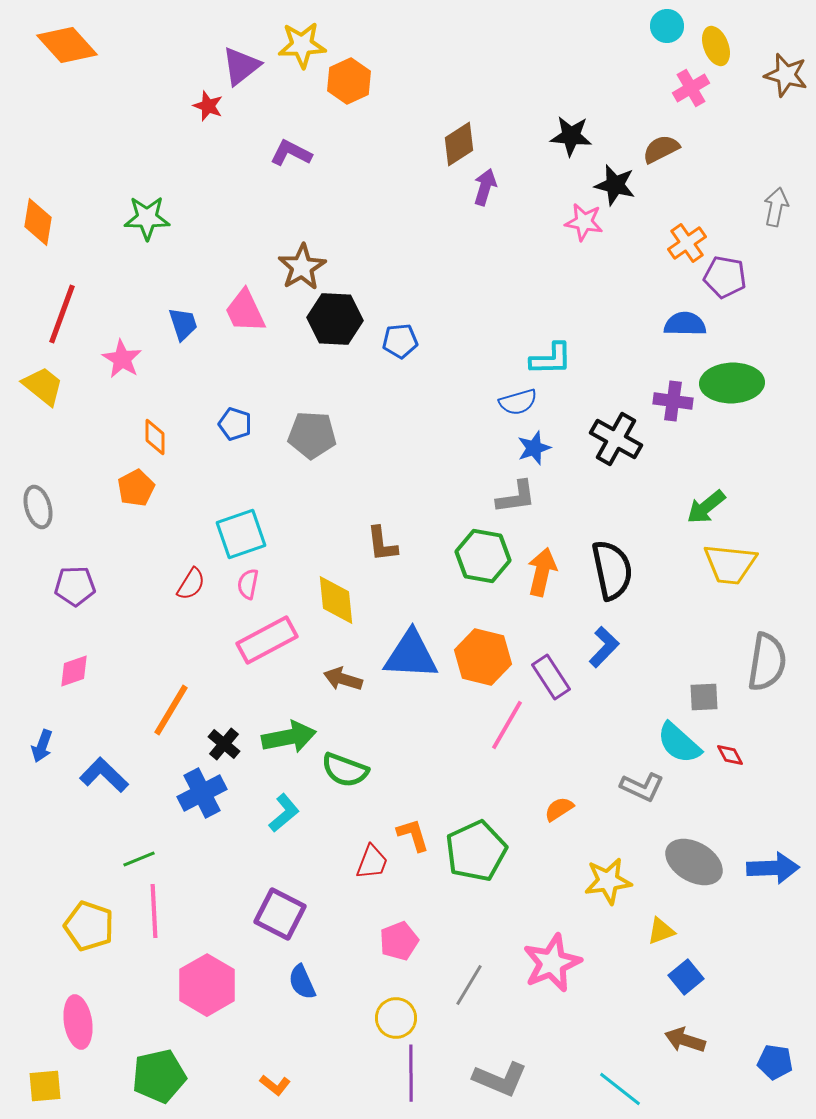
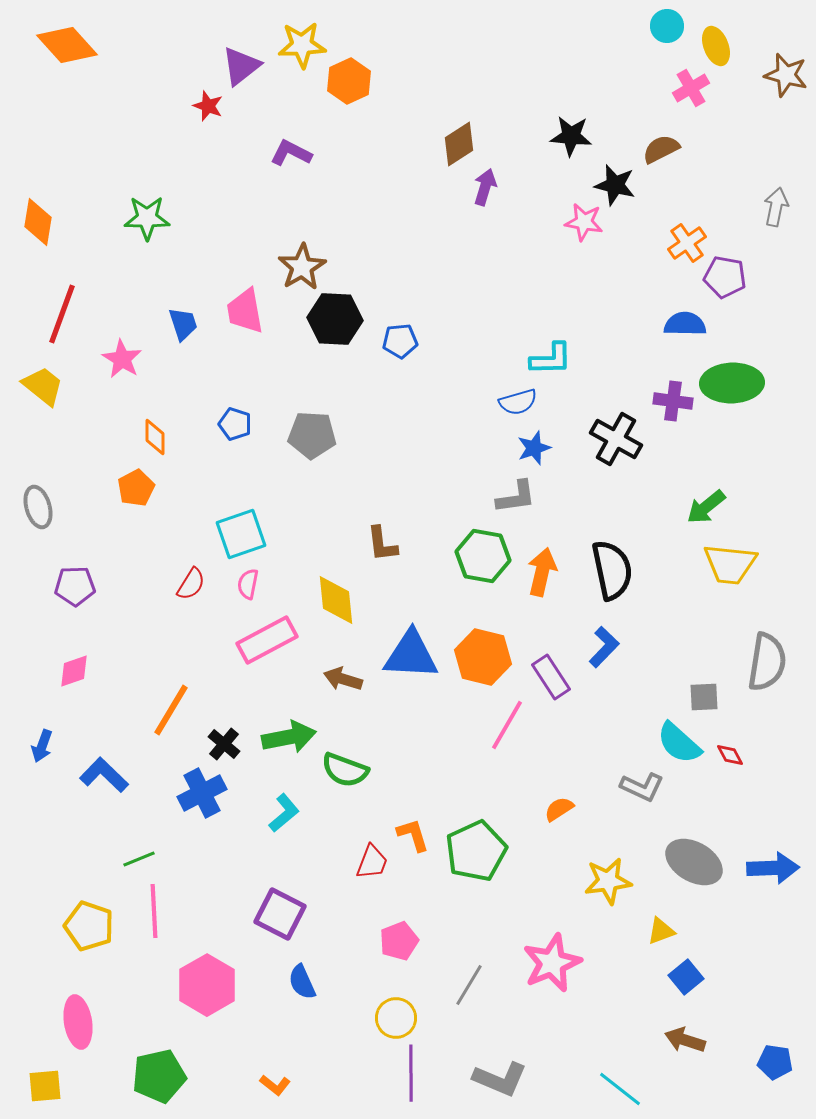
pink trapezoid at (245, 311): rotated 15 degrees clockwise
